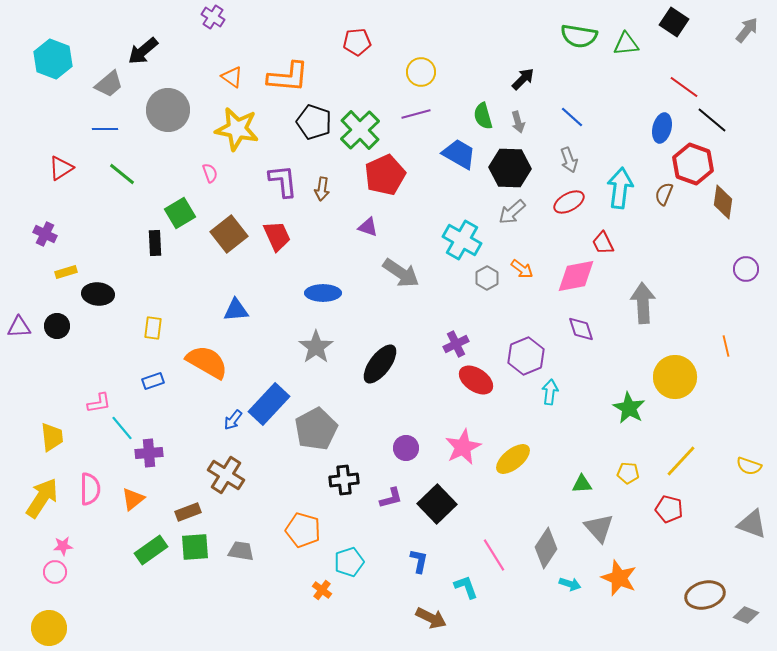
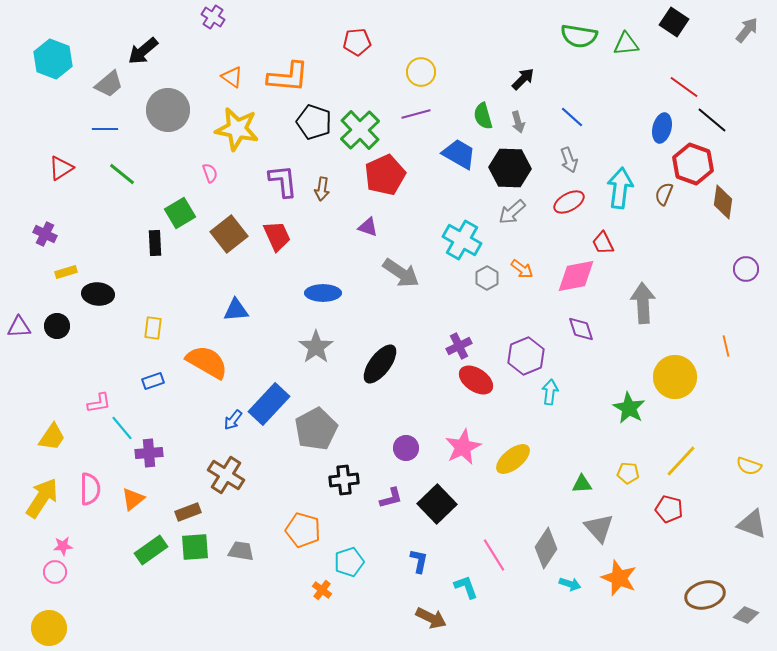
purple cross at (456, 344): moved 3 px right, 2 px down
yellow trapezoid at (52, 437): rotated 40 degrees clockwise
